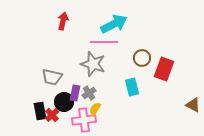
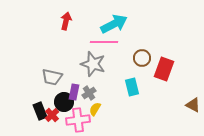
red arrow: moved 3 px right
purple rectangle: moved 1 px left, 1 px up
black rectangle: rotated 12 degrees counterclockwise
pink cross: moved 6 px left
